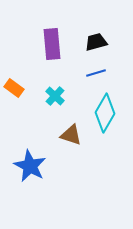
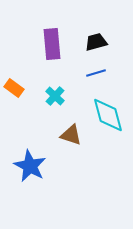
cyan diamond: moved 3 px right, 2 px down; rotated 45 degrees counterclockwise
